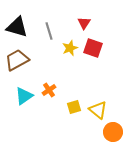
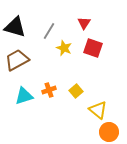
black triangle: moved 2 px left
gray line: rotated 48 degrees clockwise
yellow star: moved 6 px left; rotated 28 degrees counterclockwise
orange cross: rotated 16 degrees clockwise
cyan triangle: rotated 18 degrees clockwise
yellow square: moved 2 px right, 16 px up; rotated 24 degrees counterclockwise
orange circle: moved 4 px left
